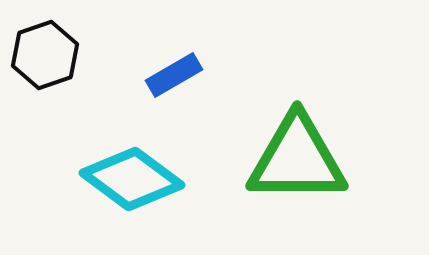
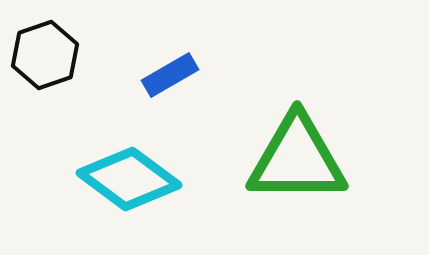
blue rectangle: moved 4 px left
cyan diamond: moved 3 px left
